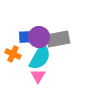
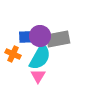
purple circle: moved 1 px right, 1 px up
